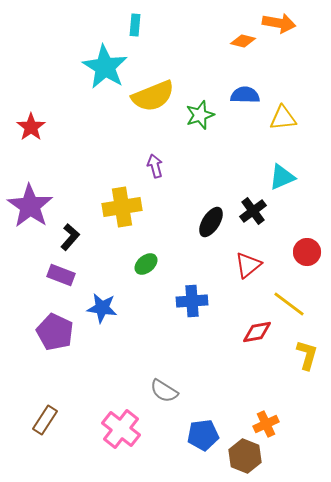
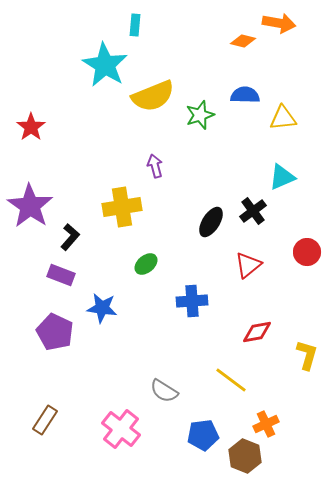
cyan star: moved 2 px up
yellow line: moved 58 px left, 76 px down
